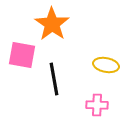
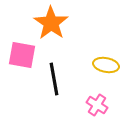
orange star: moved 1 px left, 1 px up
pink cross: rotated 30 degrees clockwise
